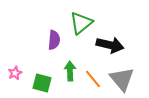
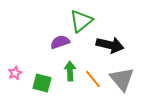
green triangle: moved 2 px up
purple semicircle: moved 6 px right, 2 px down; rotated 114 degrees counterclockwise
